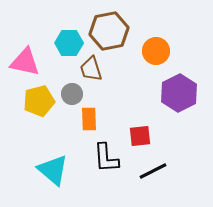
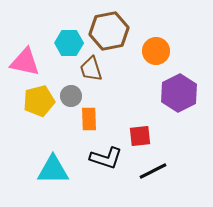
gray circle: moved 1 px left, 2 px down
black L-shape: rotated 68 degrees counterclockwise
cyan triangle: rotated 40 degrees counterclockwise
